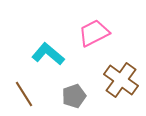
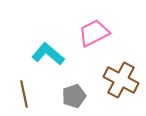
brown cross: rotated 8 degrees counterclockwise
brown line: rotated 20 degrees clockwise
